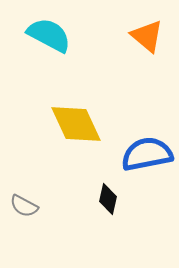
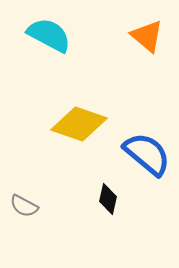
yellow diamond: moved 3 px right; rotated 46 degrees counterclockwise
blue semicircle: rotated 51 degrees clockwise
